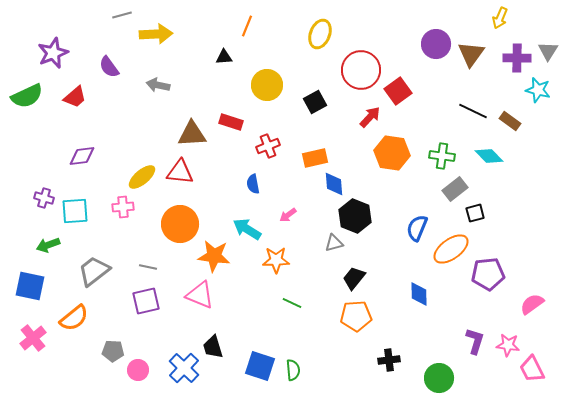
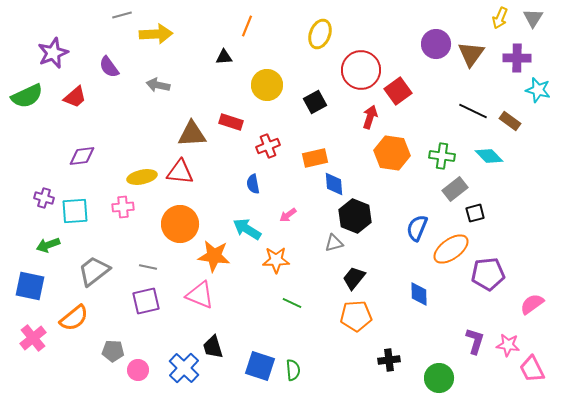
gray triangle at (548, 51): moved 15 px left, 33 px up
red arrow at (370, 117): rotated 25 degrees counterclockwise
yellow ellipse at (142, 177): rotated 28 degrees clockwise
